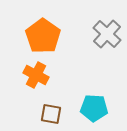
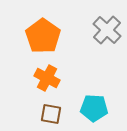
gray cross: moved 4 px up
orange cross: moved 11 px right, 3 px down
